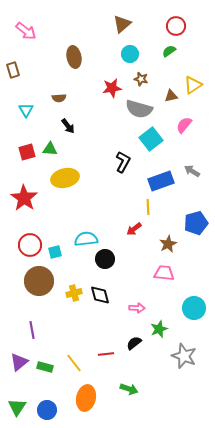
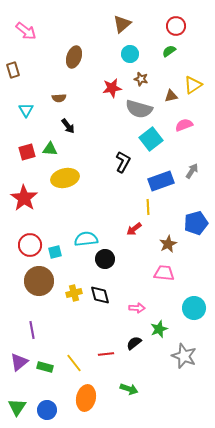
brown ellipse at (74, 57): rotated 30 degrees clockwise
pink semicircle at (184, 125): rotated 30 degrees clockwise
gray arrow at (192, 171): rotated 91 degrees clockwise
